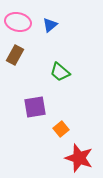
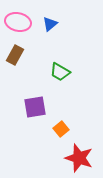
blue triangle: moved 1 px up
green trapezoid: rotated 10 degrees counterclockwise
